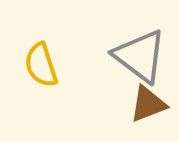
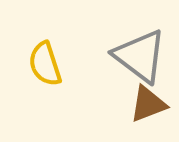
yellow semicircle: moved 4 px right, 1 px up
